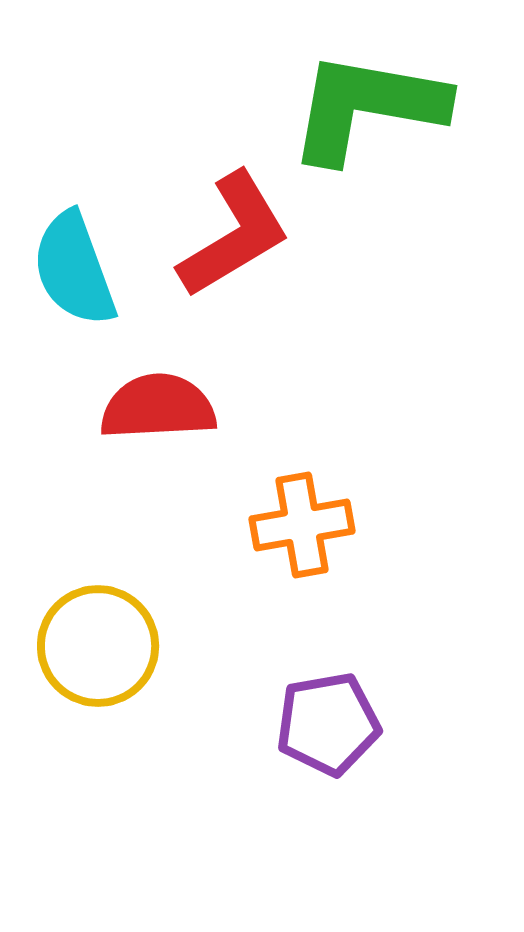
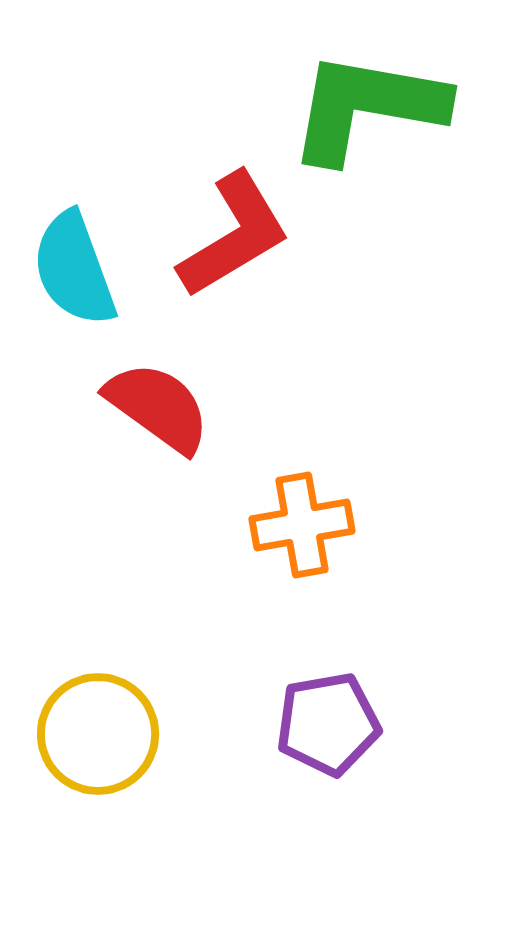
red semicircle: rotated 39 degrees clockwise
yellow circle: moved 88 px down
